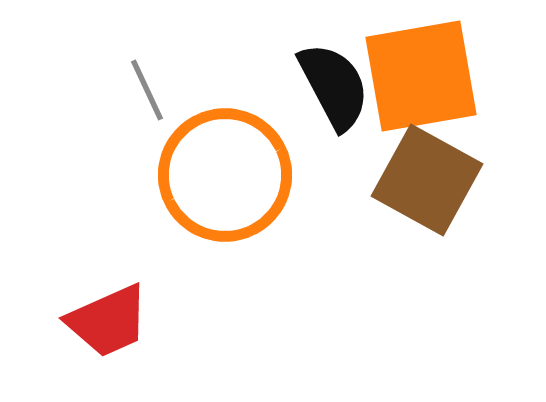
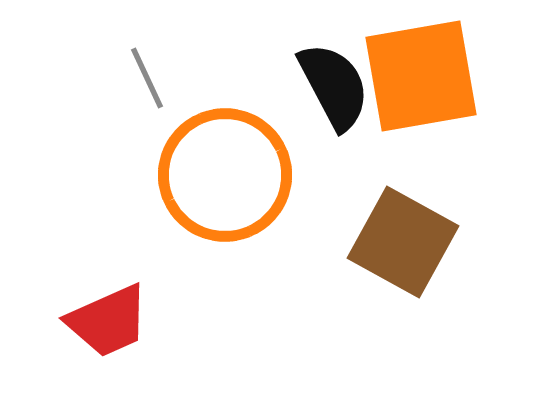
gray line: moved 12 px up
brown square: moved 24 px left, 62 px down
